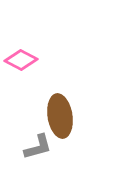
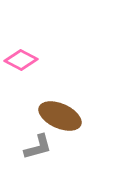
brown ellipse: rotated 57 degrees counterclockwise
